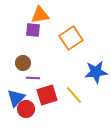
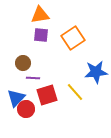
purple square: moved 8 px right, 5 px down
orange square: moved 2 px right
yellow line: moved 1 px right, 3 px up
